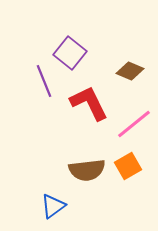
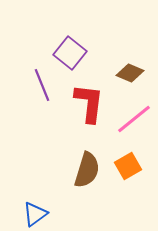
brown diamond: moved 2 px down
purple line: moved 2 px left, 4 px down
red L-shape: rotated 33 degrees clockwise
pink line: moved 5 px up
brown semicircle: rotated 66 degrees counterclockwise
blue triangle: moved 18 px left, 8 px down
